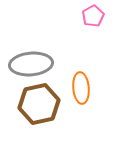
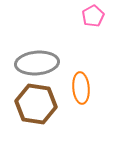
gray ellipse: moved 6 px right, 1 px up
brown hexagon: moved 3 px left; rotated 21 degrees clockwise
